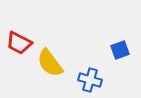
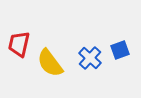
red trapezoid: moved 1 px down; rotated 76 degrees clockwise
blue cross: moved 22 px up; rotated 25 degrees clockwise
